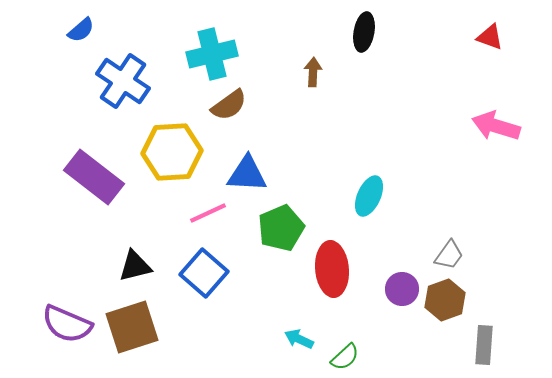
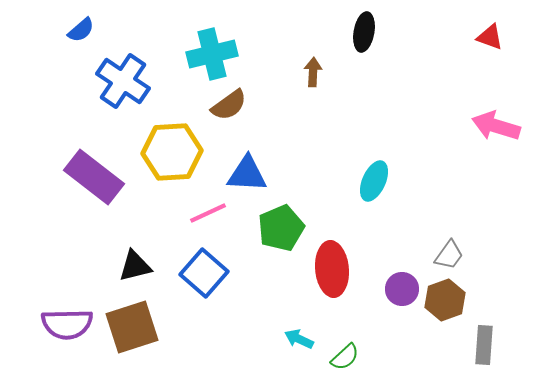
cyan ellipse: moved 5 px right, 15 px up
purple semicircle: rotated 24 degrees counterclockwise
